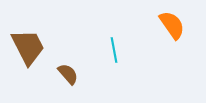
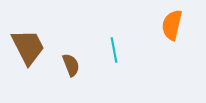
orange semicircle: rotated 132 degrees counterclockwise
brown semicircle: moved 3 px right, 9 px up; rotated 20 degrees clockwise
